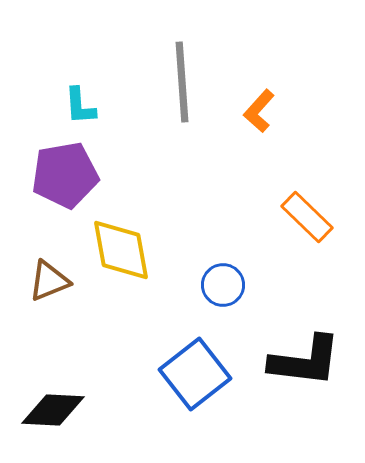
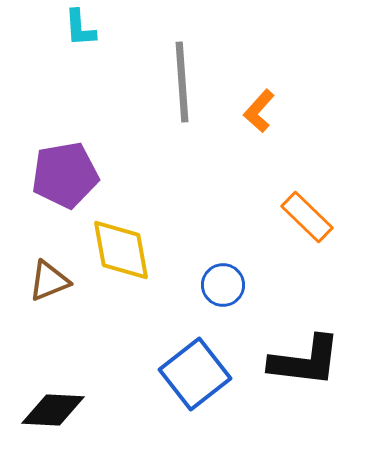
cyan L-shape: moved 78 px up
